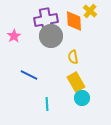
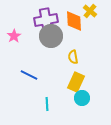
yellow rectangle: rotated 54 degrees clockwise
